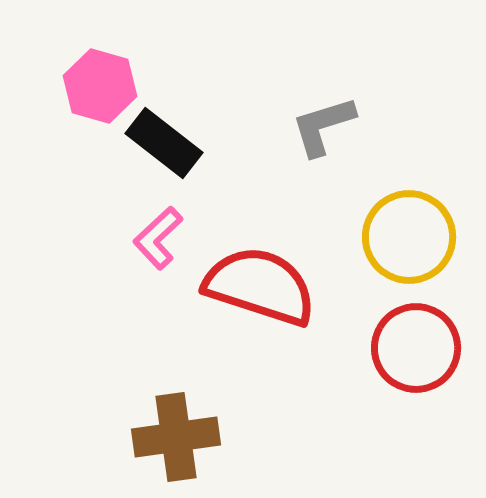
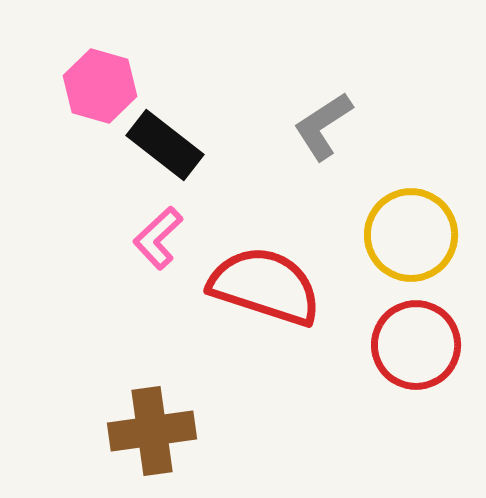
gray L-shape: rotated 16 degrees counterclockwise
black rectangle: moved 1 px right, 2 px down
yellow circle: moved 2 px right, 2 px up
red semicircle: moved 5 px right
red circle: moved 3 px up
brown cross: moved 24 px left, 6 px up
